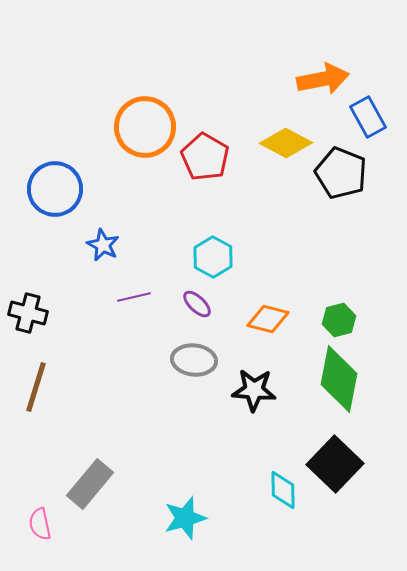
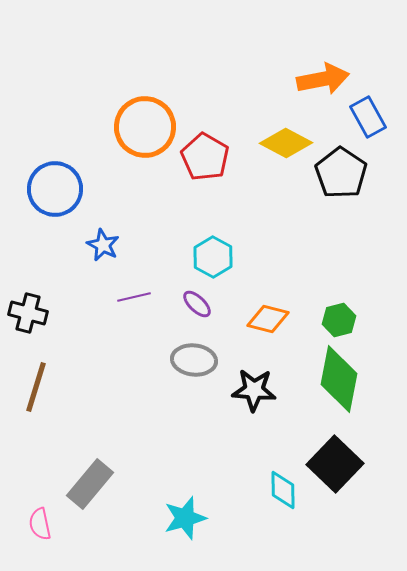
black pentagon: rotated 12 degrees clockwise
